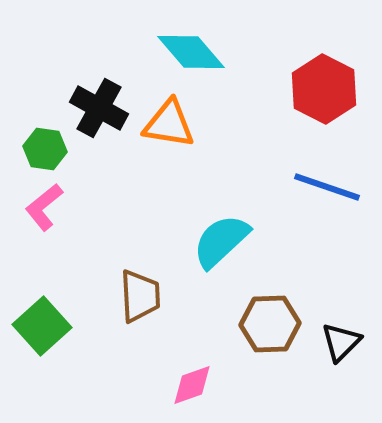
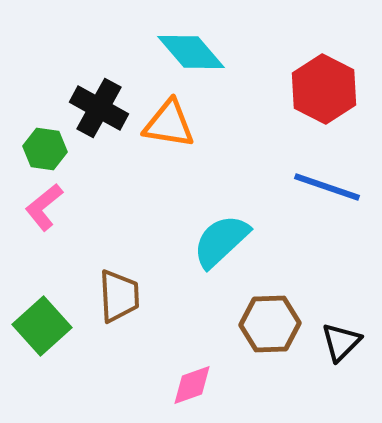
brown trapezoid: moved 21 px left
